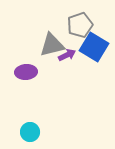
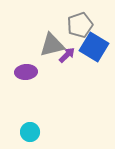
purple arrow: rotated 18 degrees counterclockwise
